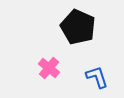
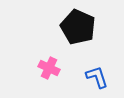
pink cross: rotated 15 degrees counterclockwise
